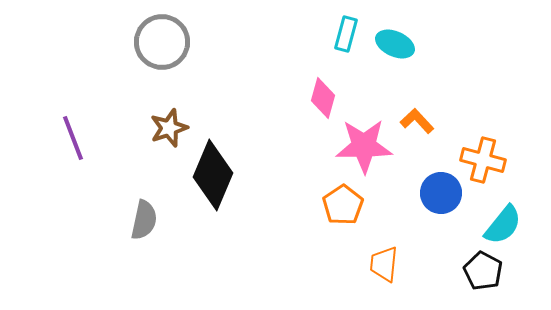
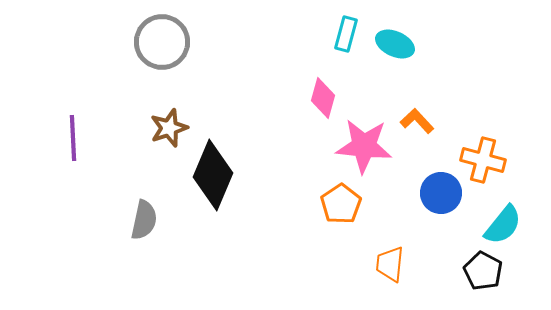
purple line: rotated 18 degrees clockwise
pink star: rotated 6 degrees clockwise
orange pentagon: moved 2 px left, 1 px up
orange trapezoid: moved 6 px right
